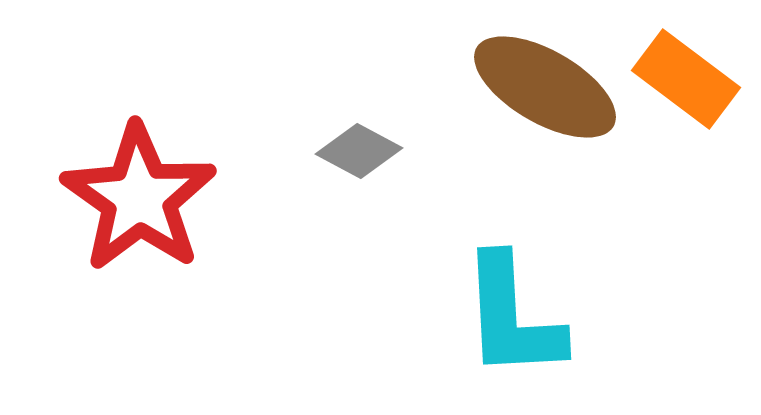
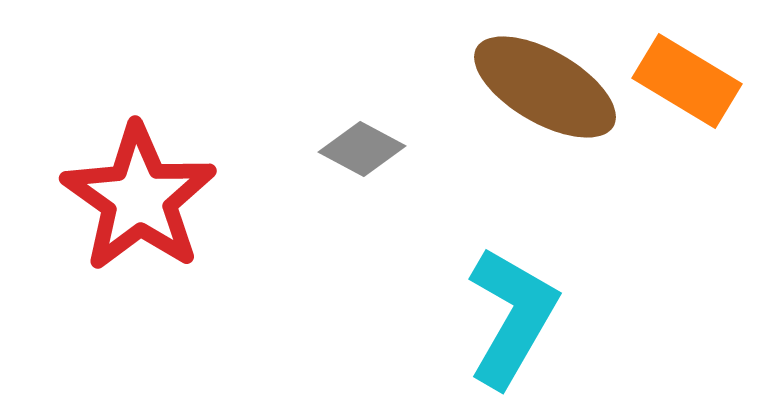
orange rectangle: moved 1 px right, 2 px down; rotated 6 degrees counterclockwise
gray diamond: moved 3 px right, 2 px up
cyan L-shape: rotated 147 degrees counterclockwise
